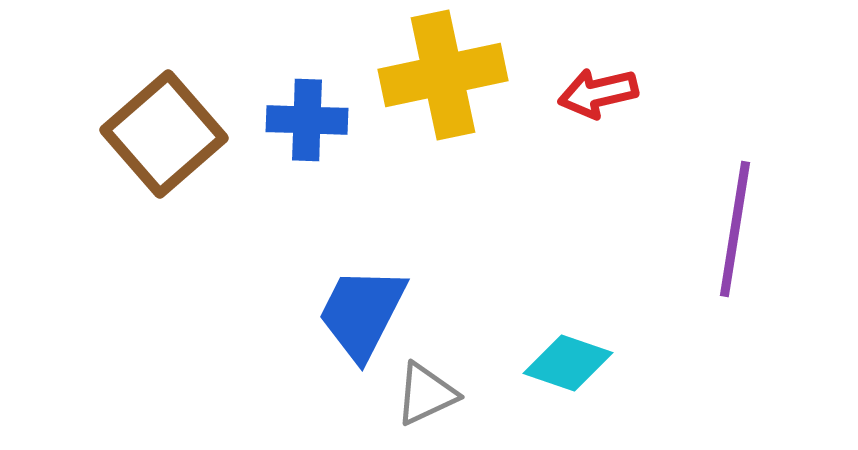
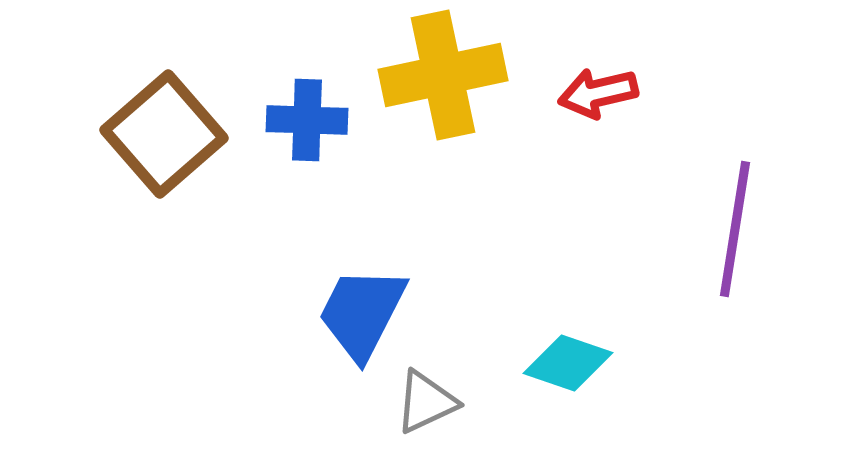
gray triangle: moved 8 px down
